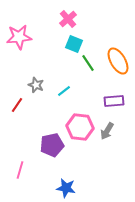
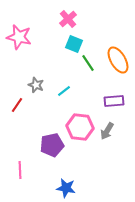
pink star: rotated 20 degrees clockwise
orange ellipse: moved 1 px up
pink line: rotated 18 degrees counterclockwise
